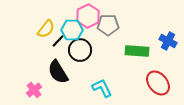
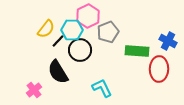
gray pentagon: moved 7 px down; rotated 20 degrees counterclockwise
red ellipse: moved 1 px right, 14 px up; rotated 40 degrees clockwise
